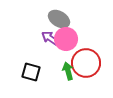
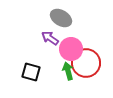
gray ellipse: moved 2 px right, 1 px up
pink circle: moved 5 px right, 10 px down
